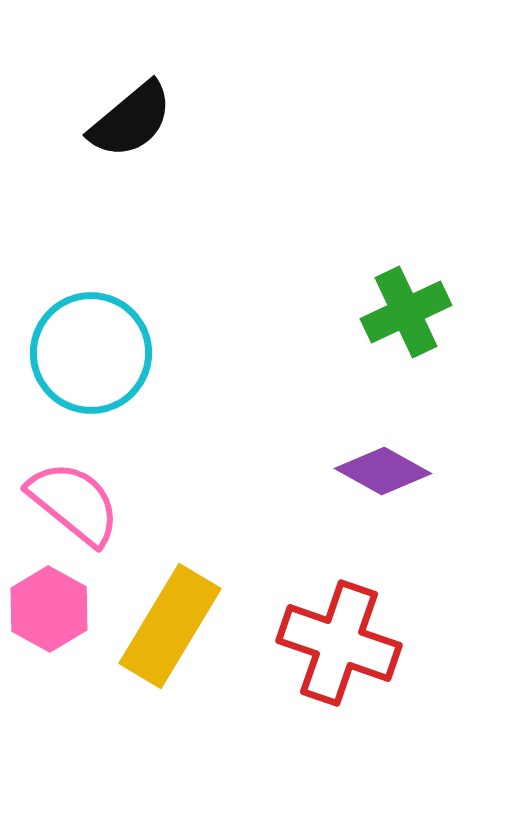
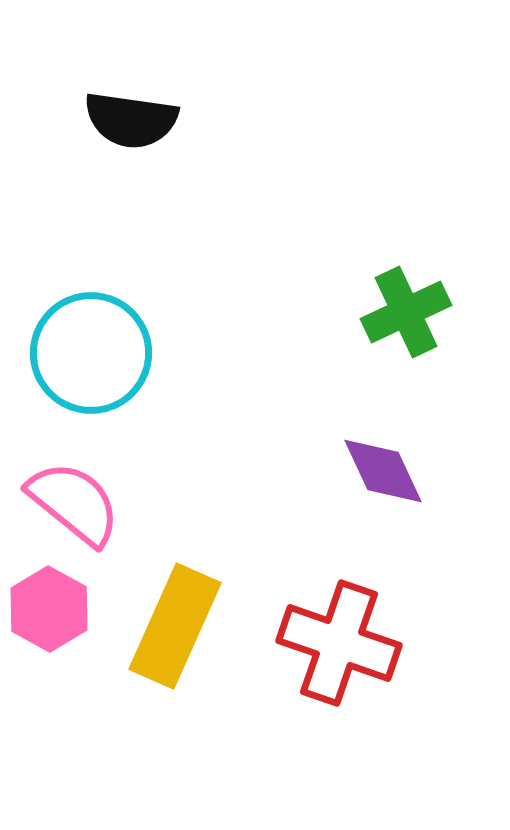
black semicircle: rotated 48 degrees clockwise
purple diamond: rotated 36 degrees clockwise
yellow rectangle: moved 5 px right; rotated 7 degrees counterclockwise
